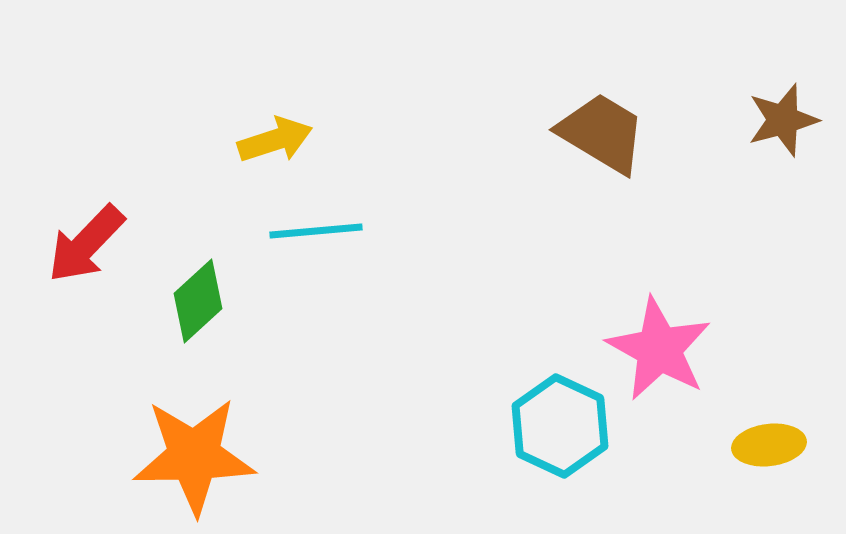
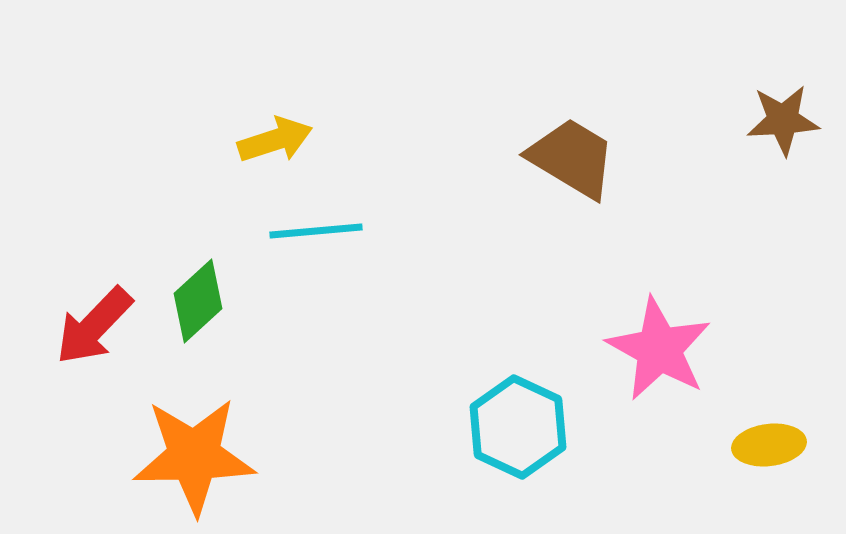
brown star: rotated 12 degrees clockwise
brown trapezoid: moved 30 px left, 25 px down
red arrow: moved 8 px right, 82 px down
cyan hexagon: moved 42 px left, 1 px down
